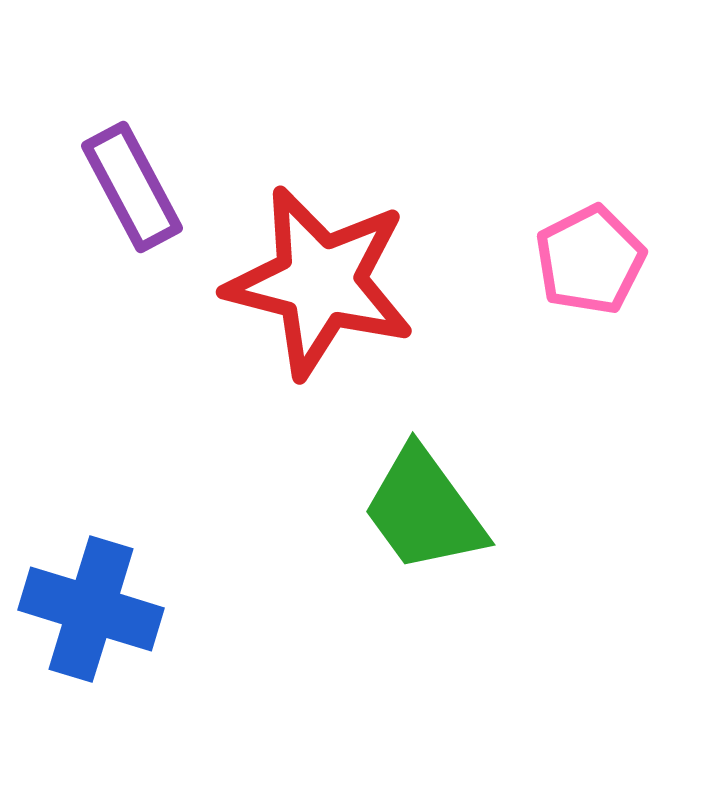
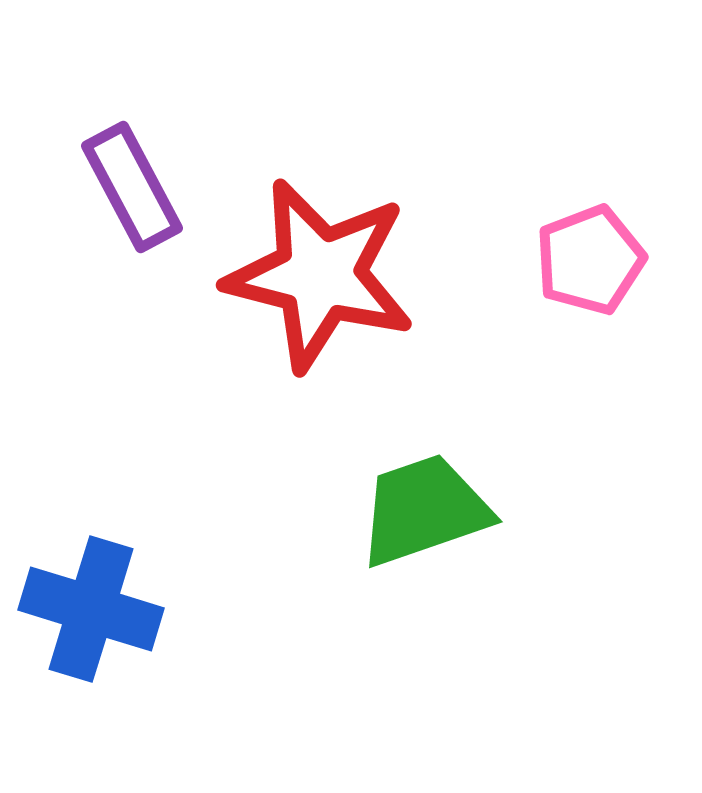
pink pentagon: rotated 6 degrees clockwise
red star: moved 7 px up
green trapezoid: rotated 107 degrees clockwise
